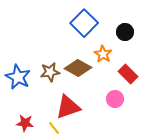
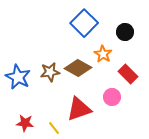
pink circle: moved 3 px left, 2 px up
red triangle: moved 11 px right, 2 px down
